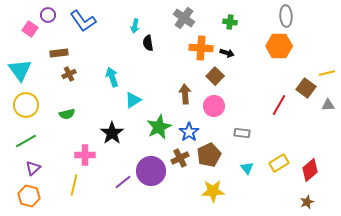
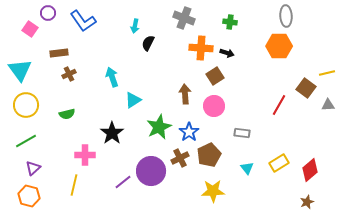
purple circle at (48, 15): moved 2 px up
gray cross at (184, 18): rotated 15 degrees counterclockwise
black semicircle at (148, 43): rotated 35 degrees clockwise
brown square at (215, 76): rotated 12 degrees clockwise
